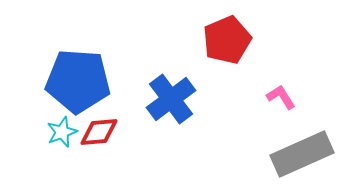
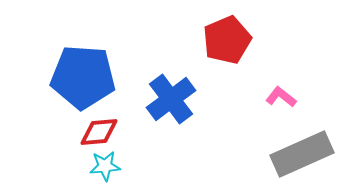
blue pentagon: moved 5 px right, 4 px up
pink L-shape: rotated 20 degrees counterclockwise
cyan star: moved 43 px right, 34 px down; rotated 16 degrees clockwise
